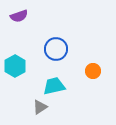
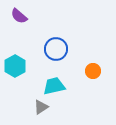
purple semicircle: rotated 60 degrees clockwise
gray triangle: moved 1 px right
